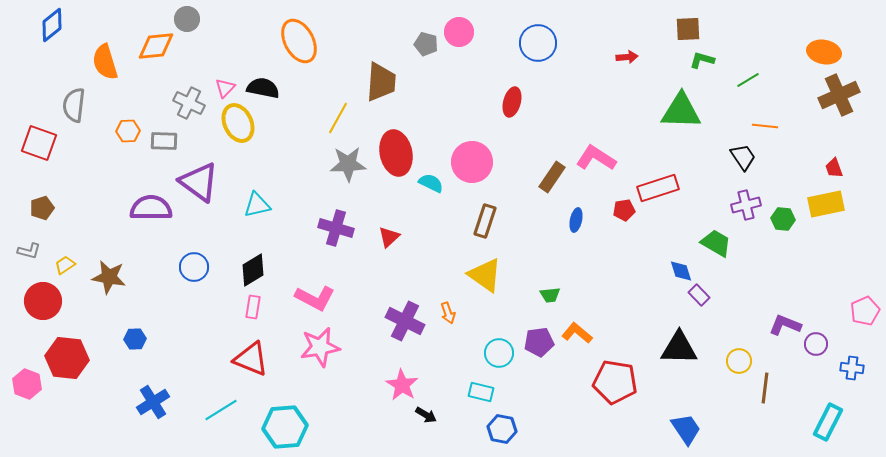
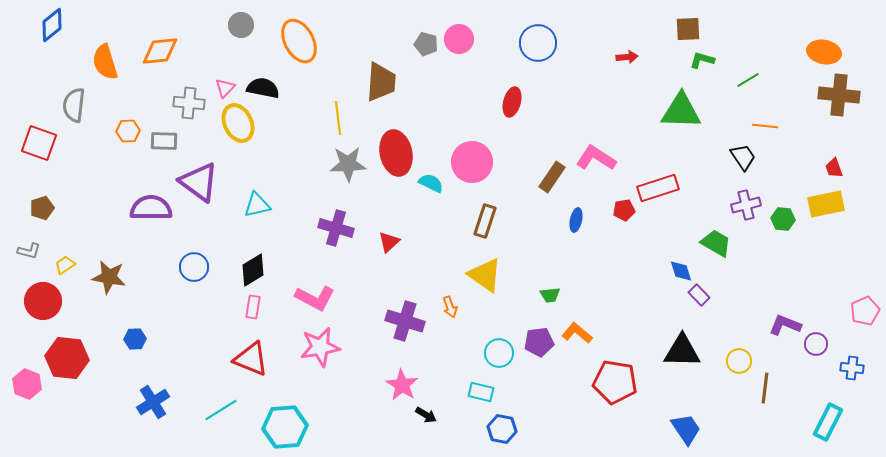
gray circle at (187, 19): moved 54 px right, 6 px down
pink circle at (459, 32): moved 7 px down
orange diamond at (156, 46): moved 4 px right, 5 px down
brown cross at (839, 95): rotated 30 degrees clockwise
gray cross at (189, 103): rotated 20 degrees counterclockwise
yellow line at (338, 118): rotated 36 degrees counterclockwise
red triangle at (389, 237): moved 5 px down
orange arrow at (448, 313): moved 2 px right, 6 px up
purple cross at (405, 321): rotated 9 degrees counterclockwise
black triangle at (679, 348): moved 3 px right, 3 px down
